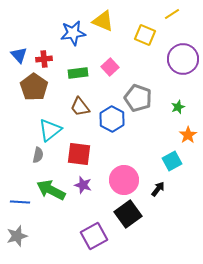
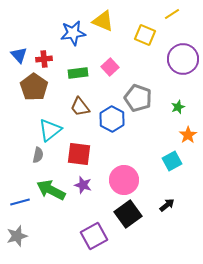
black arrow: moved 9 px right, 16 px down; rotated 14 degrees clockwise
blue line: rotated 18 degrees counterclockwise
